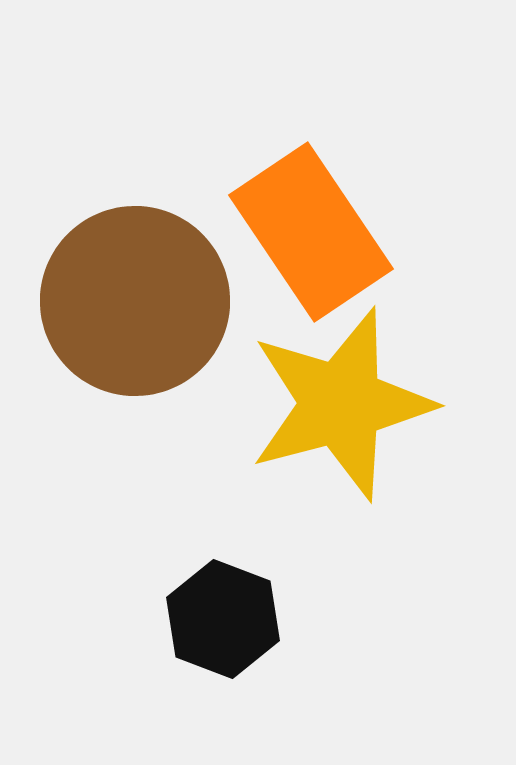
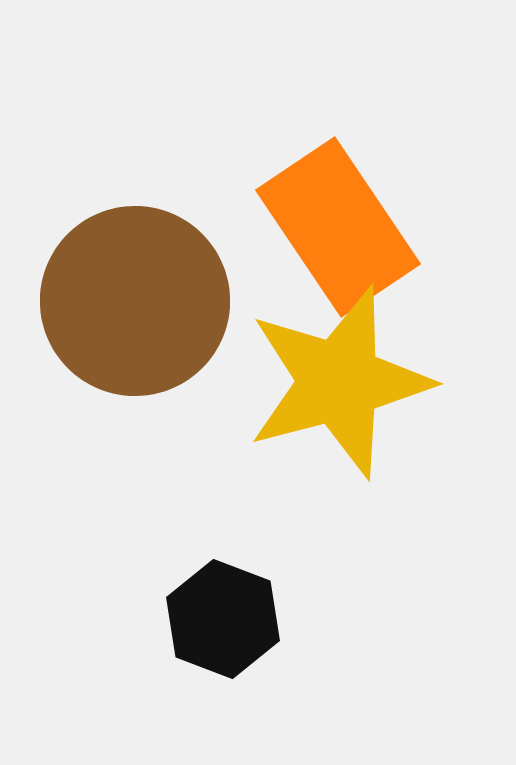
orange rectangle: moved 27 px right, 5 px up
yellow star: moved 2 px left, 22 px up
